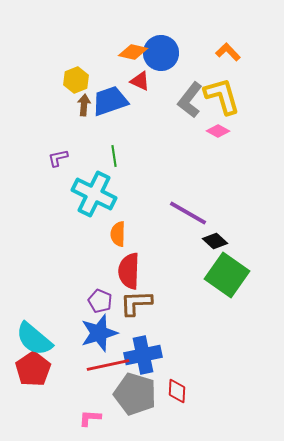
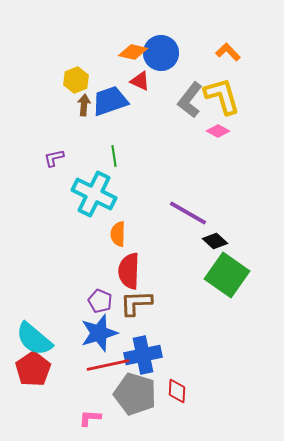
purple L-shape: moved 4 px left
